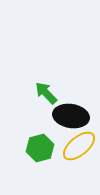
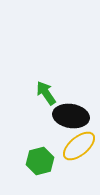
green arrow: rotated 10 degrees clockwise
green hexagon: moved 13 px down
